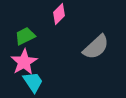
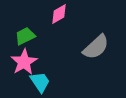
pink diamond: rotated 15 degrees clockwise
cyan trapezoid: moved 7 px right
